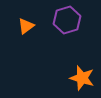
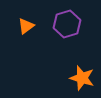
purple hexagon: moved 4 px down
